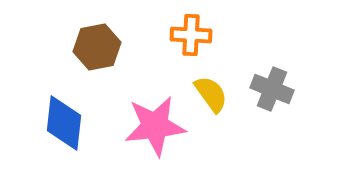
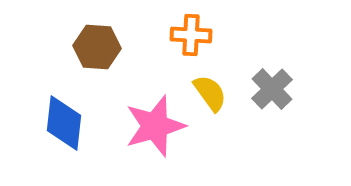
brown hexagon: rotated 15 degrees clockwise
gray cross: rotated 24 degrees clockwise
yellow semicircle: moved 1 px left, 1 px up
pink star: rotated 10 degrees counterclockwise
